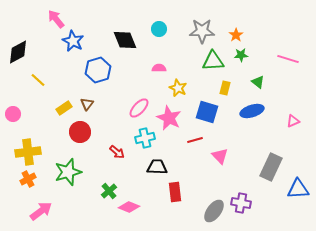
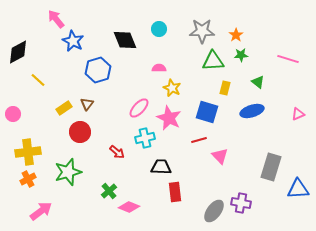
yellow star at (178, 88): moved 6 px left
pink triangle at (293, 121): moved 5 px right, 7 px up
red line at (195, 140): moved 4 px right
black trapezoid at (157, 167): moved 4 px right
gray rectangle at (271, 167): rotated 8 degrees counterclockwise
